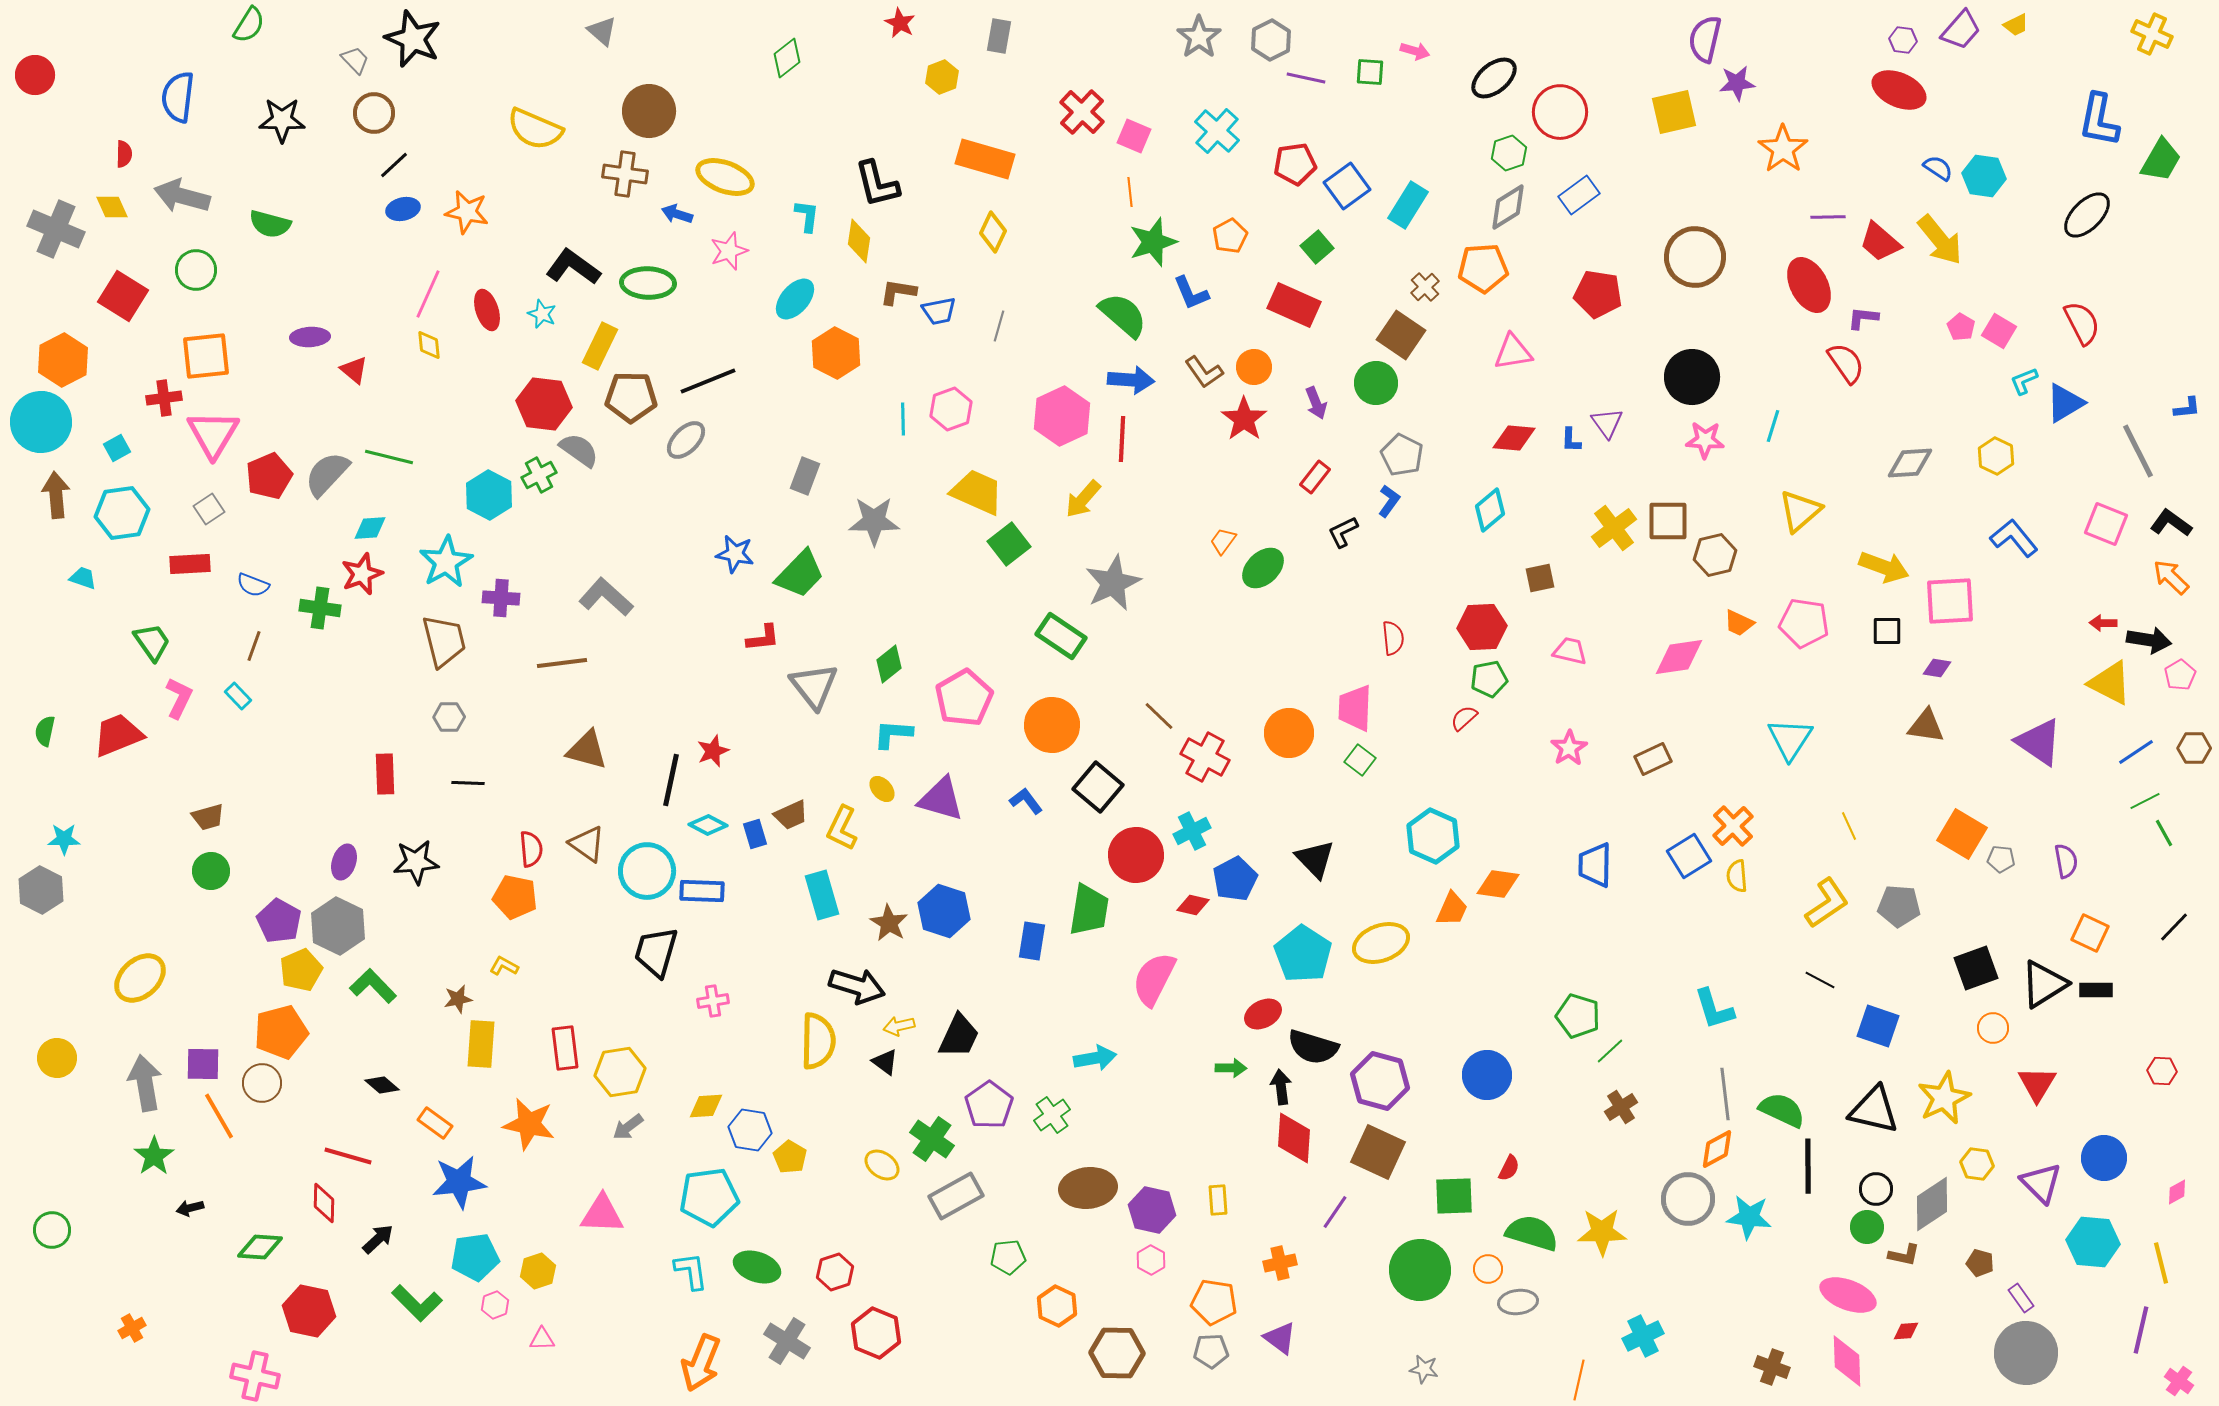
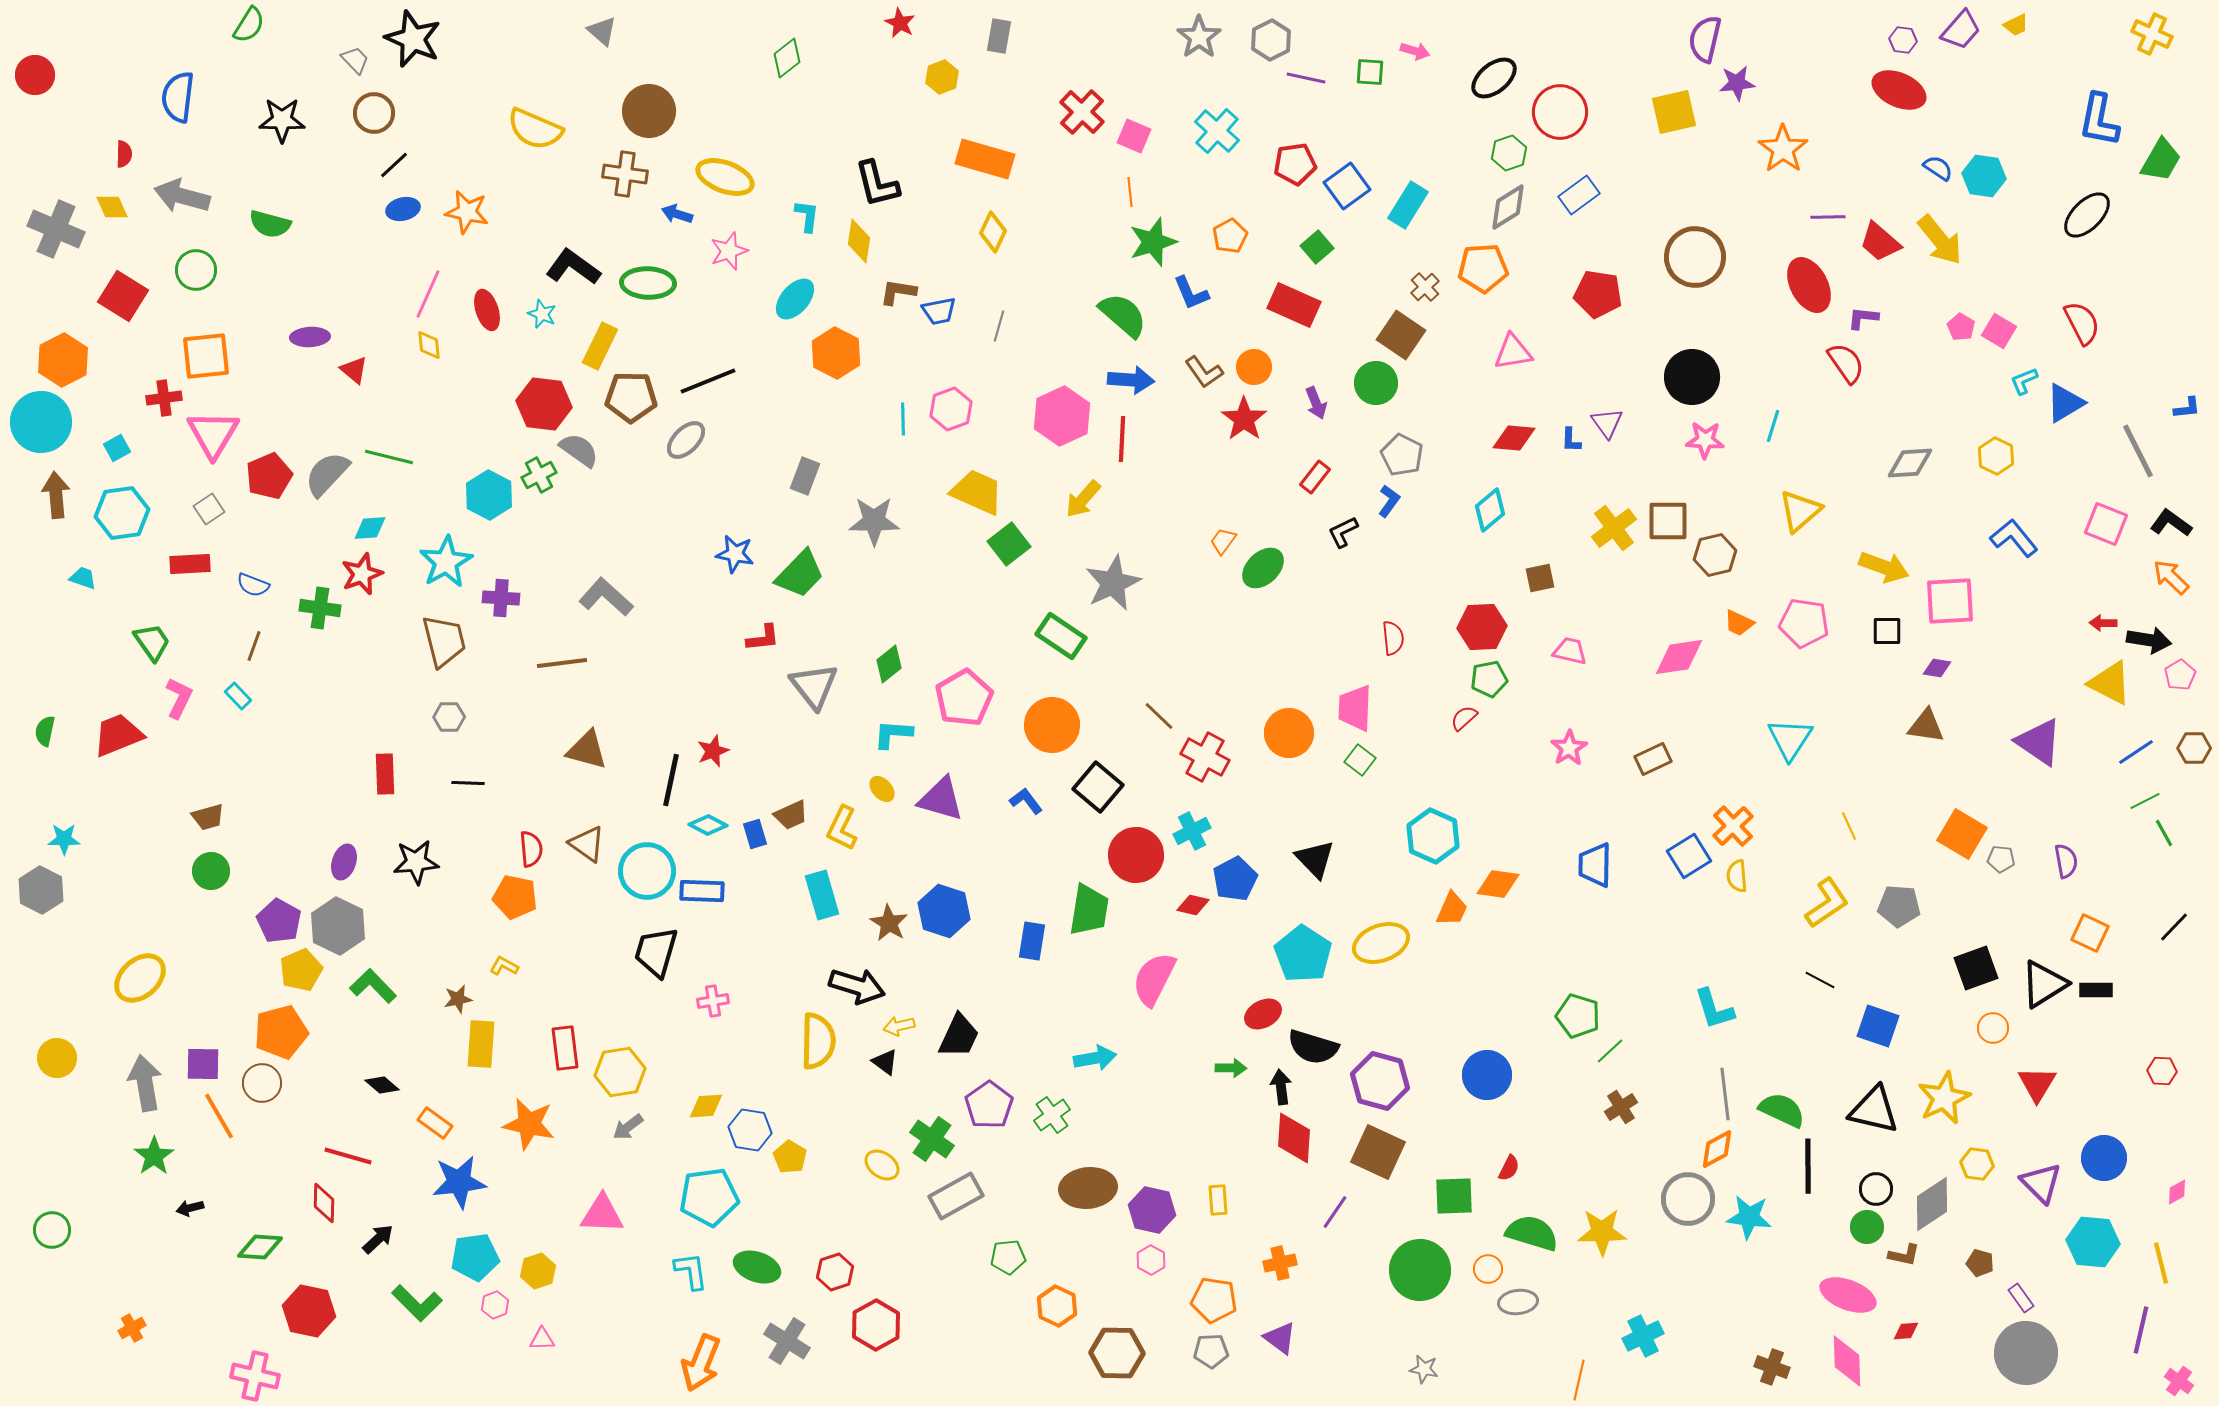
orange pentagon at (1214, 1302): moved 2 px up
red hexagon at (876, 1333): moved 8 px up; rotated 9 degrees clockwise
